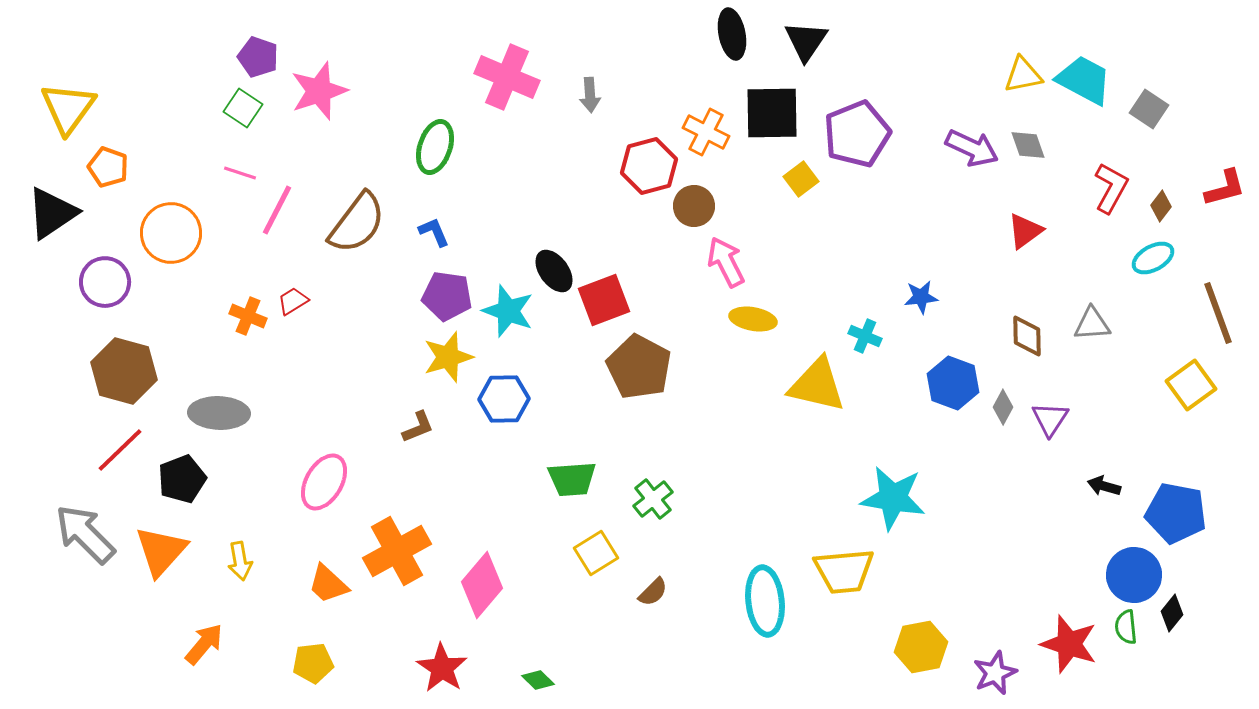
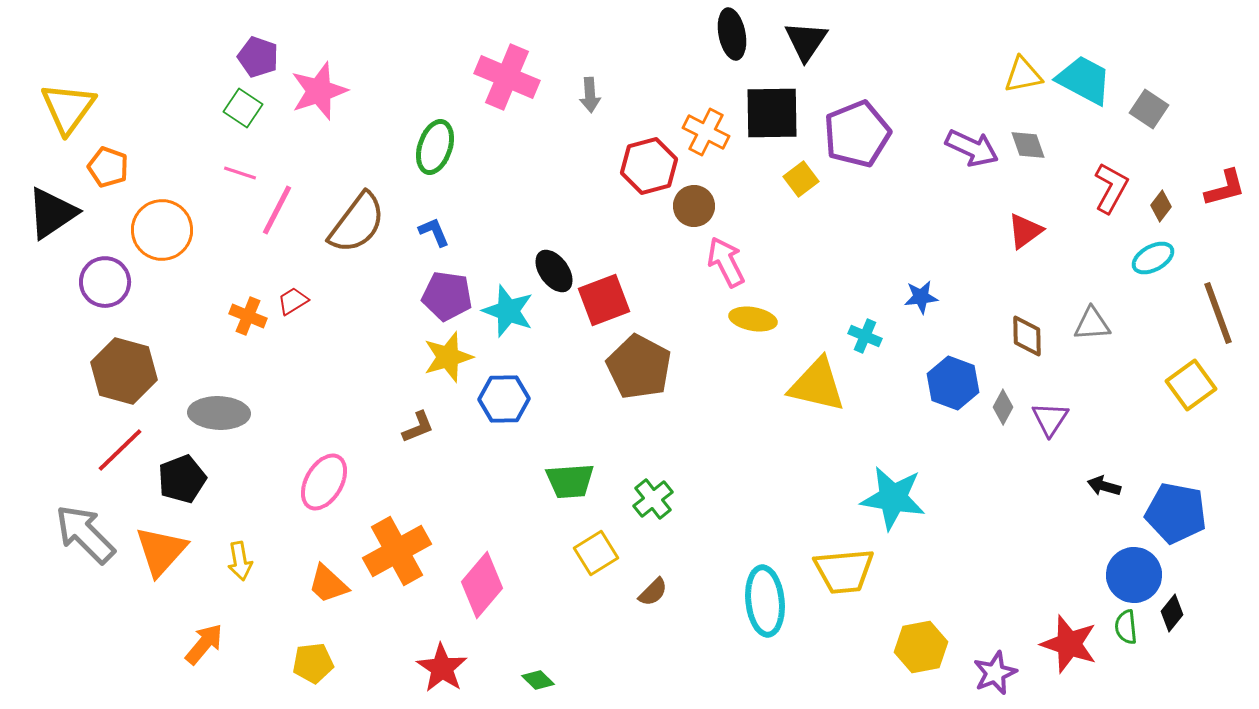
orange circle at (171, 233): moved 9 px left, 3 px up
green trapezoid at (572, 479): moved 2 px left, 2 px down
